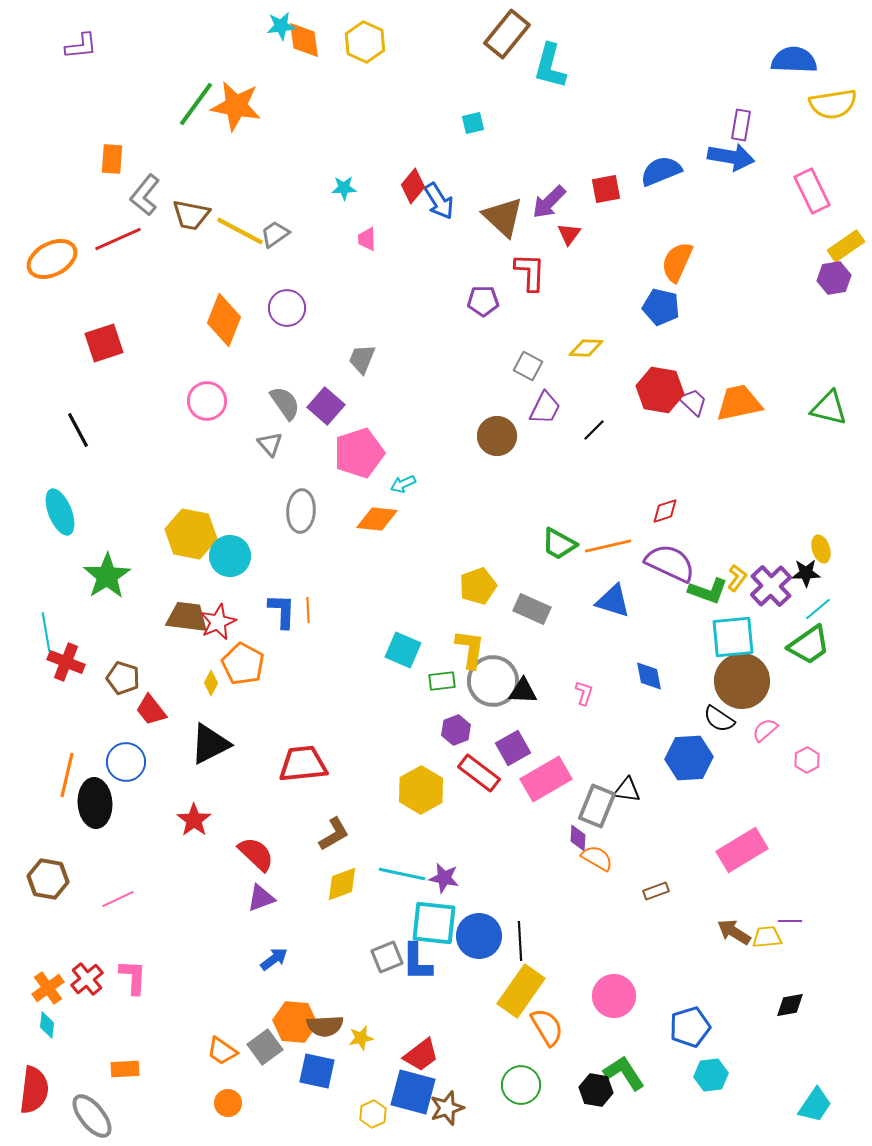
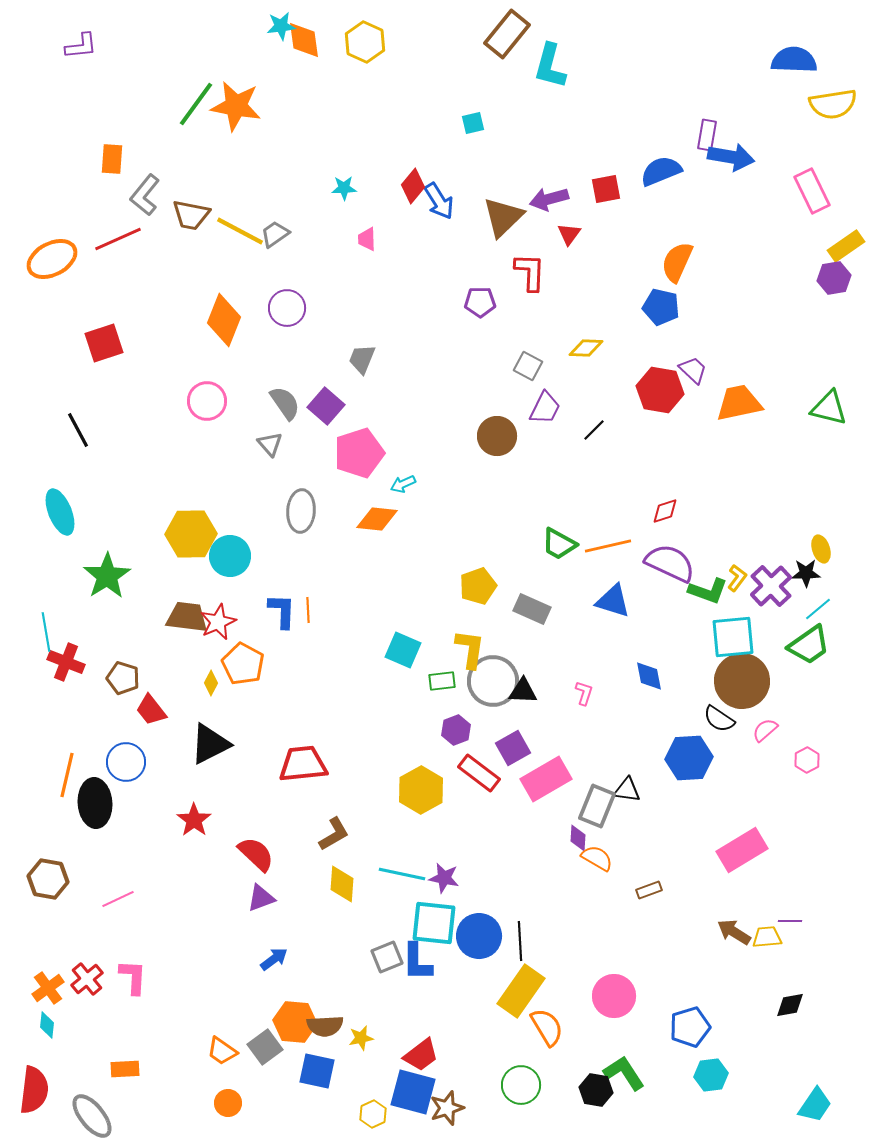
purple rectangle at (741, 125): moved 34 px left, 10 px down
purple arrow at (549, 202): moved 3 px up; rotated 30 degrees clockwise
brown triangle at (503, 217): rotated 33 degrees clockwise
purple pentagon at (483, 301): moved 3 px left, 1 px down
purple trapezoid at (693, 402): moved 32 px up
yellow hexagon at (191, 534): rotated 12 degrees counterclockwise
yellow diamond at (342, 884): rotated 66 degrees counterclockwise
brown rectangle at (656, 891): moved 7 px left, 1 px up
